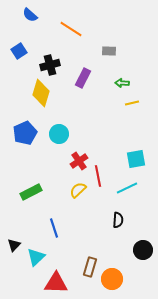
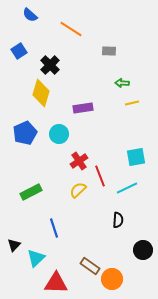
black cross: rotated 30 degrees counterclockwise
purple rectangle: moved 30 px down; rotated 54 degrees clockwise
cyan square: moved 2 px up
red line: moved 2 px right; rotated 10 degrees counterclockwise
cyan triangle: moved 1 px down
brown rectangle: moved 1 px up; rotated 72 degrees counterclockwise
